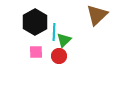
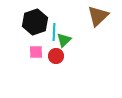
brown triangle: moved 1 px right, 1 px down
black hexagon: rotated 10 degrees clockwise
red circle: moved 3 px left
